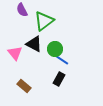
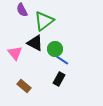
black triangle: moved 1 px right, 1 px up
